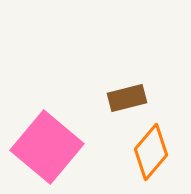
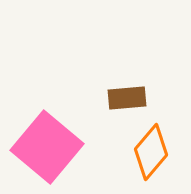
brown rectangle: rotated 9 degrees clockwise
